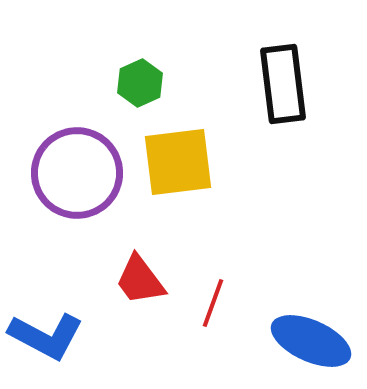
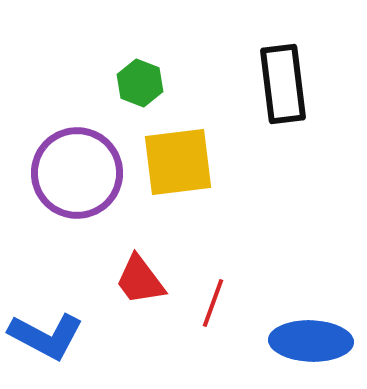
green hexagon: rotated 15 degrees counterclockwise
blue ellipse: rotated 22 degrees counterclockwise
